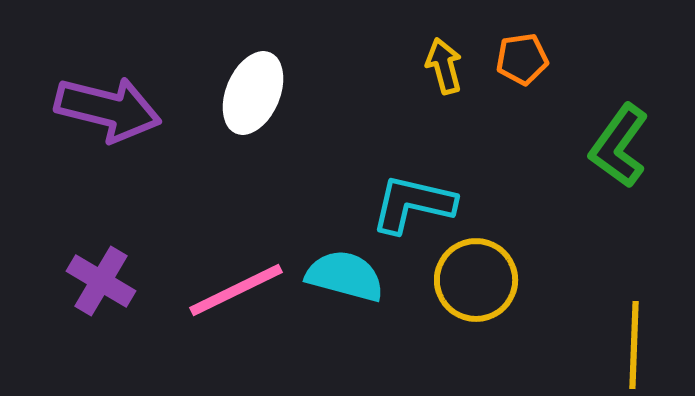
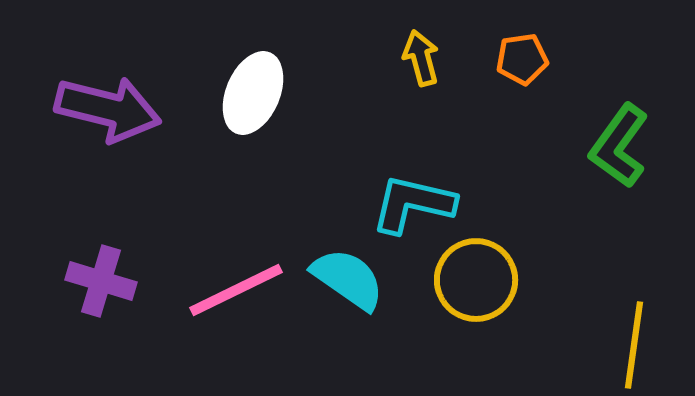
yellow arrow: moved 23 px left, 8 px up
cyan semicircle: moved 3 px right, 3 px down; rotated 20 degrees clockwise
purple cross: rotated 14 degrees counterclockwise
yellow line: rotated 6 degrees clockwise
